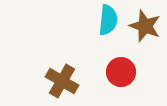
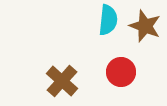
brown cross: rotated 12 degrees clockwise
